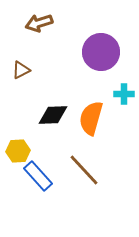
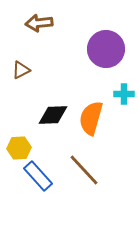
brown arrow: rotated 12 degrees clockwise
purple circle: moved 5 px right, 3 px up
yellow hexagon: moved 1 px right, 3 px up
